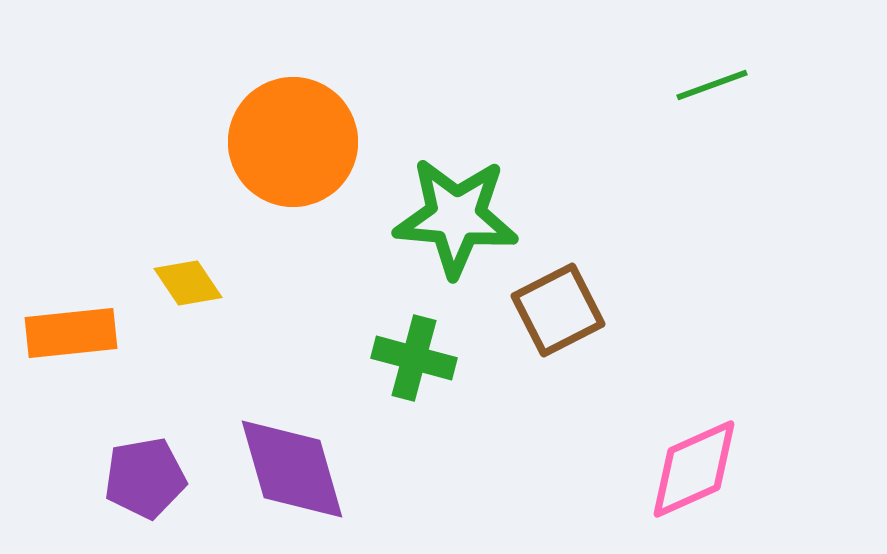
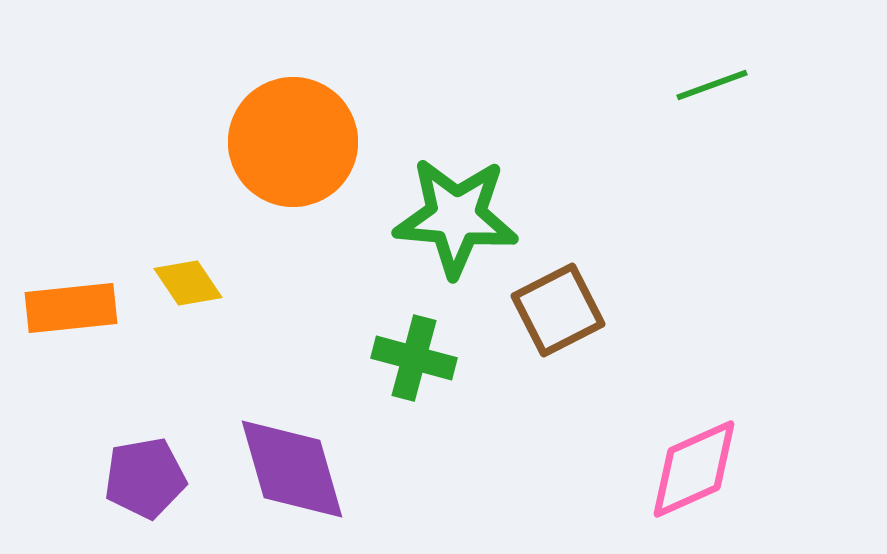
orange rectangle: moved 25 px up
